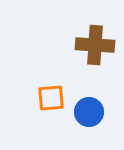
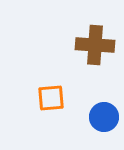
blue circle: moved 15 px right, 5 px down
